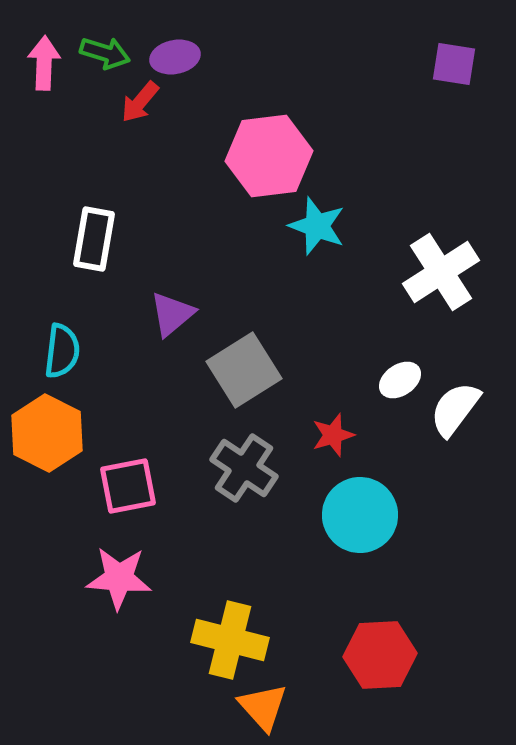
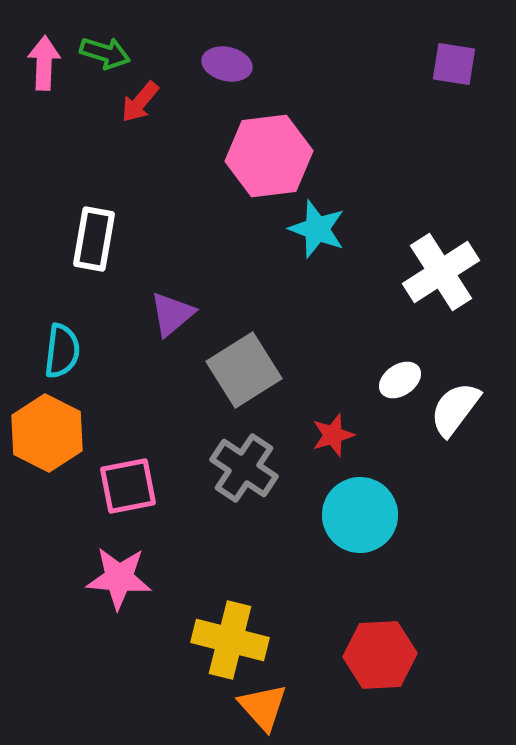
purple ellipse: moved 52 px right, 7 px down; rotated 24 degrees clockwise
cyan star: moved 3 px down
